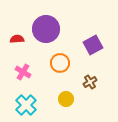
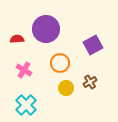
pink cross: moved 1 px right, 2 px up
yellow circle: moved 11 px up
